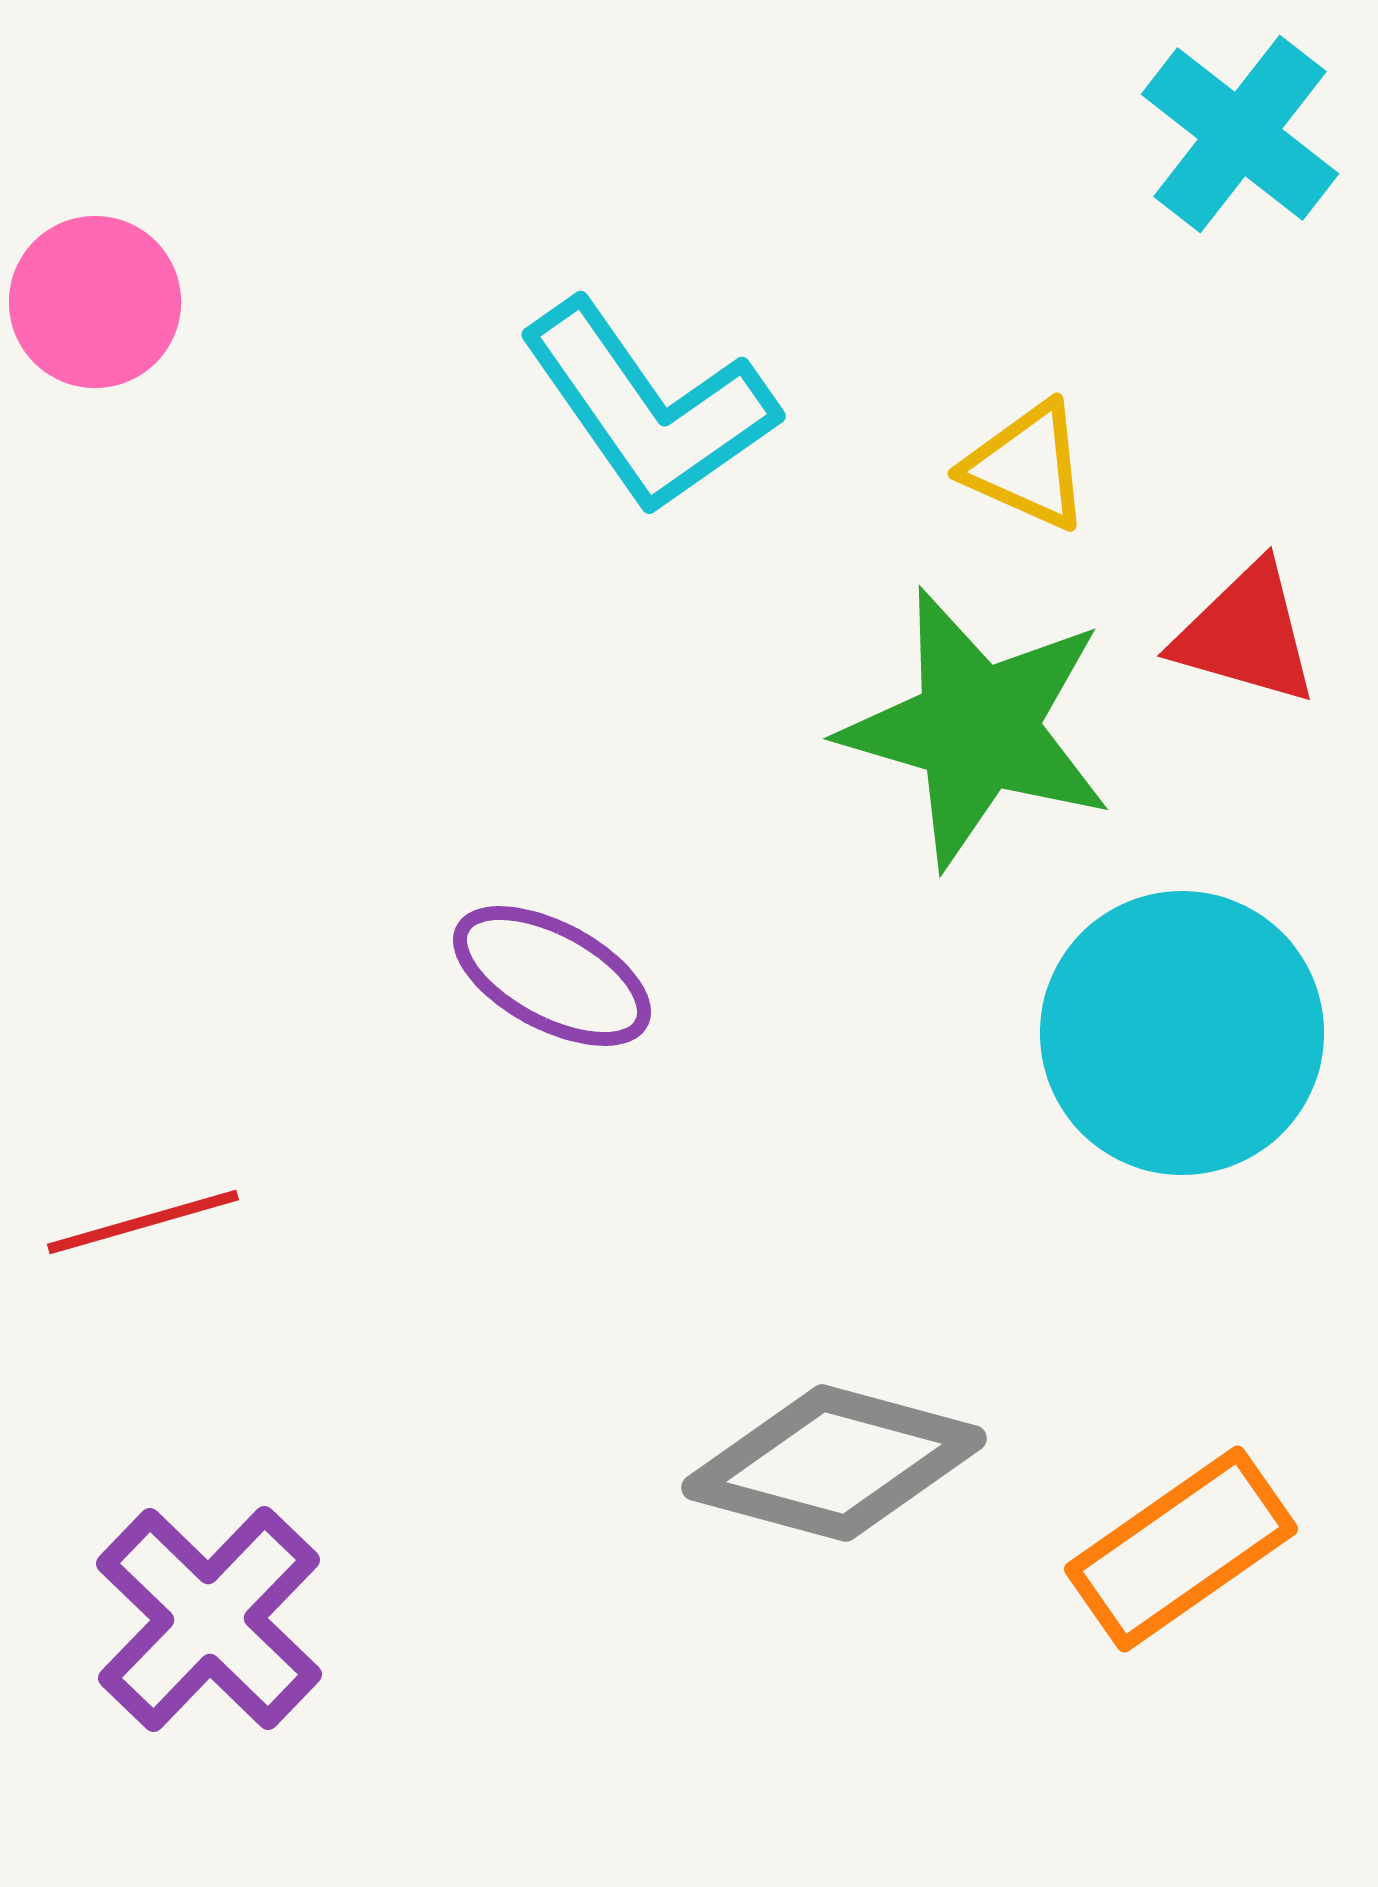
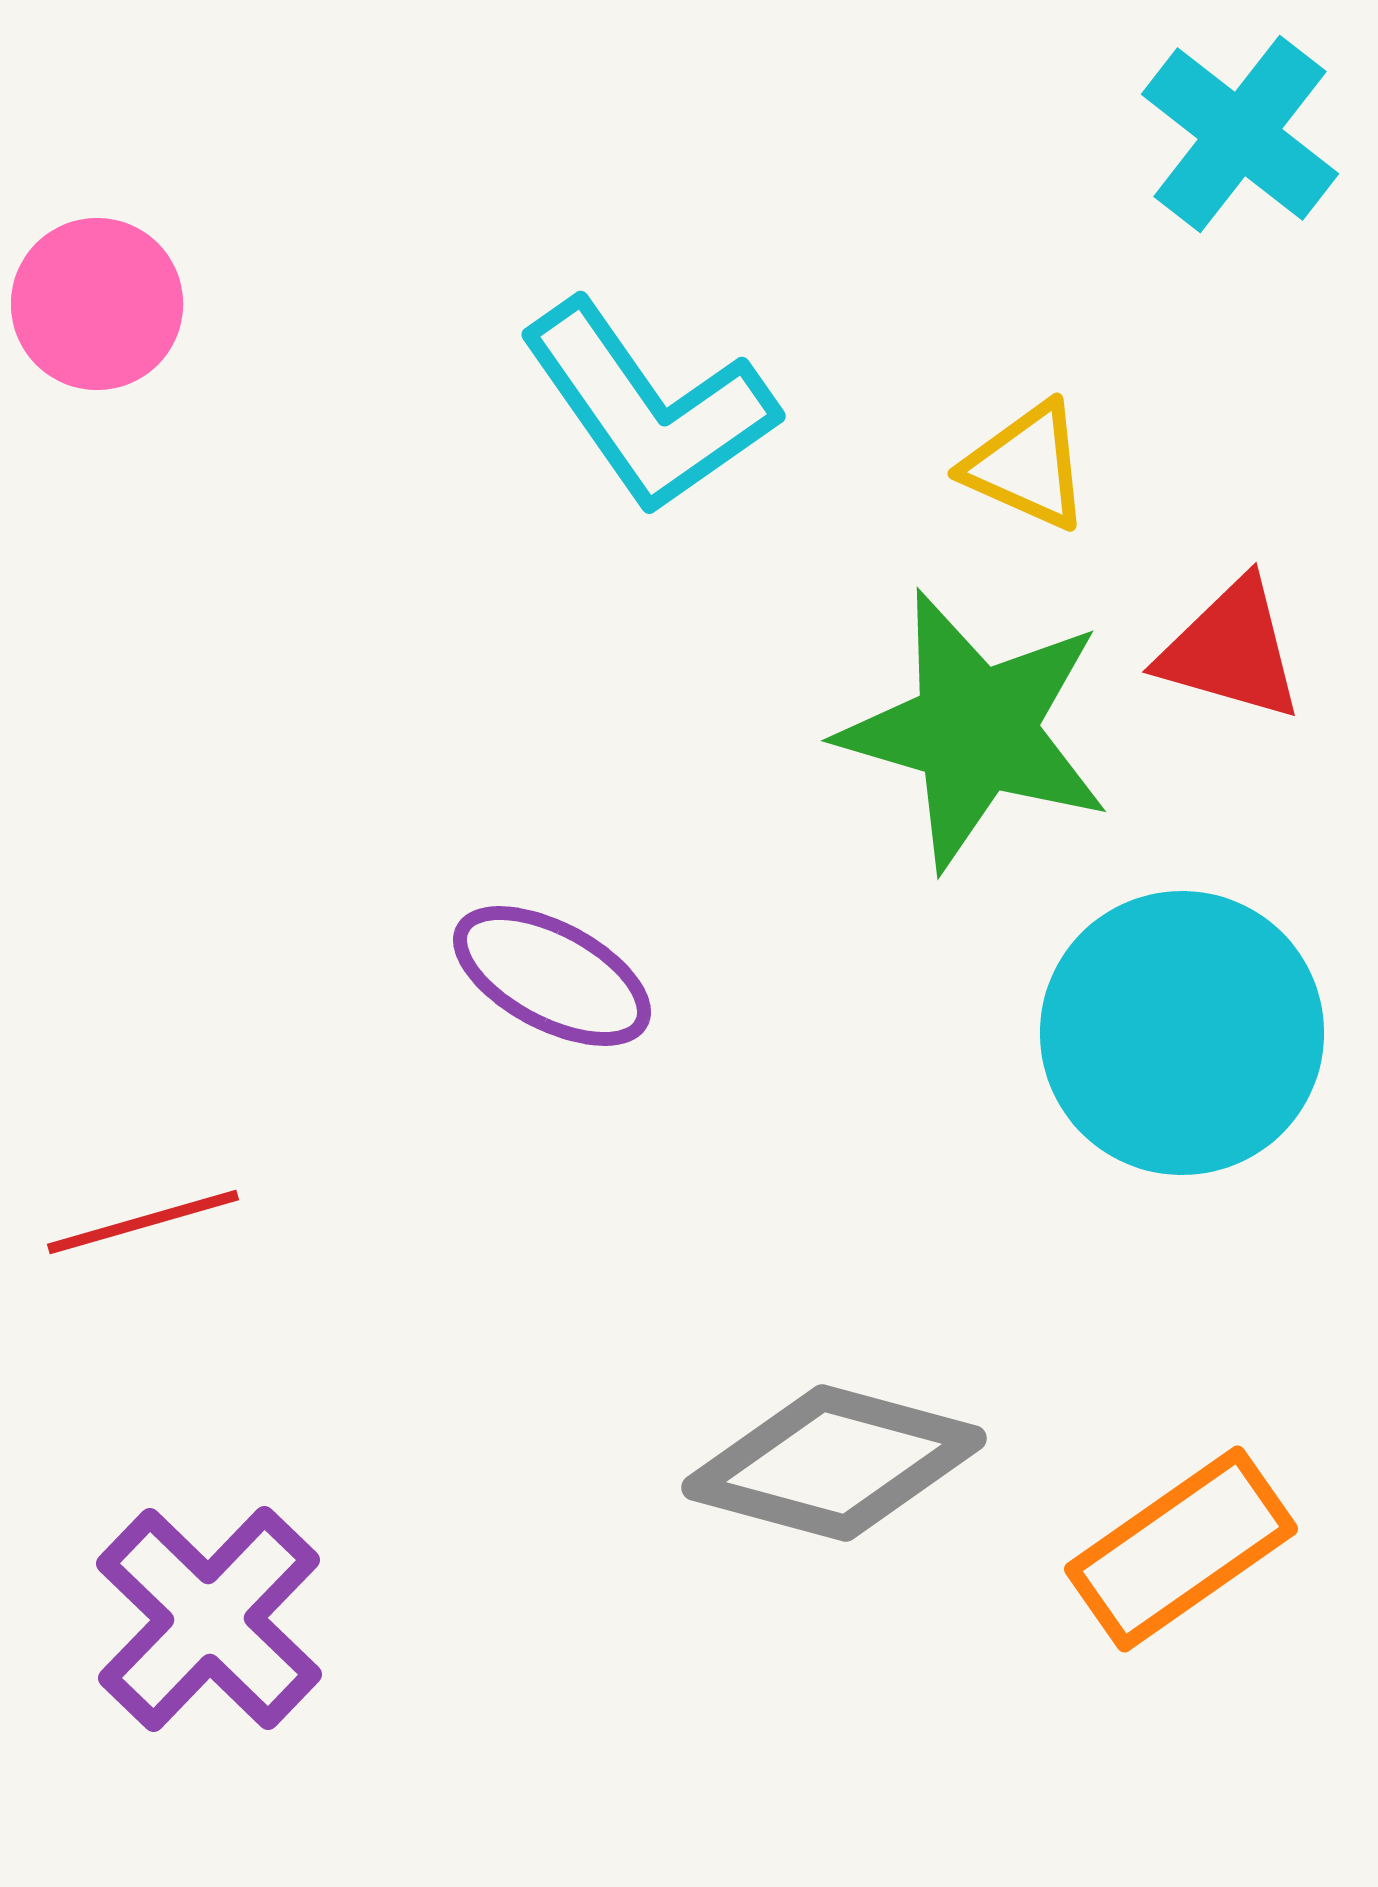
pink circle: moved 2 px right, 2 px down
red triangle: moved 15 px left, 16 px down
green star: moved 2 px left, 2 px down
